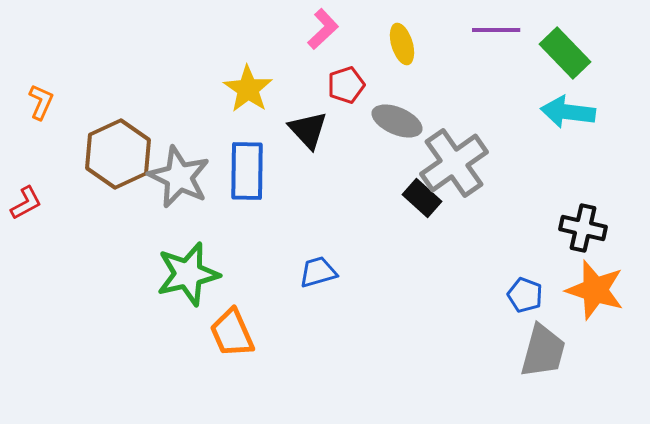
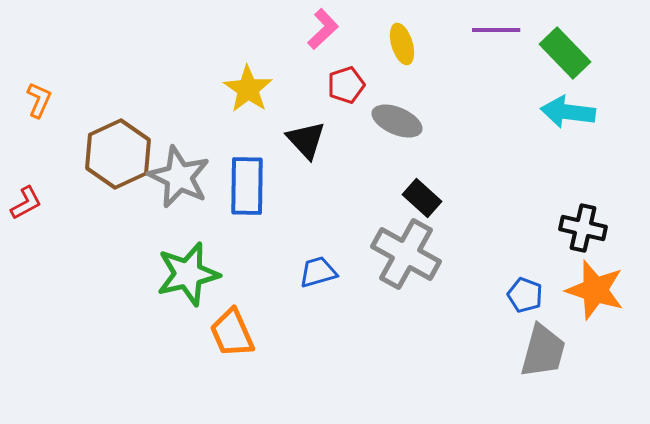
orange L-shape: moved 2 px left, 2 px up
black triangle: moved 2 px left, 10 px down
gray cross: moved 48 px left, 91 px down; rotated 26 degrees counterclockwise
blue rectangle: moved 15 px down
